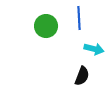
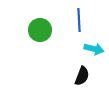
blue line: moved 2 px down
green circle: moved 6 px left, 4 px down
